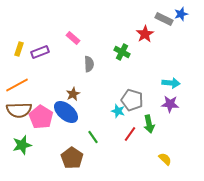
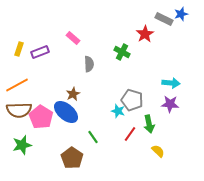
yellow semicircle: moved 7 px left, 8 px up
